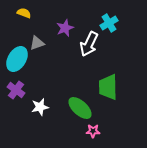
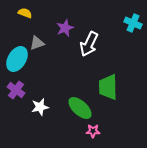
yellow semicircle: moved 1 px right
cyan cross: moved 24 px right; rotated 36 degrees counterclockwise
